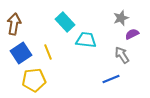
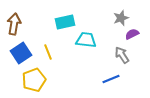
cyan rectangle: rotated 60 degrees counterclockwise
yellow pentagon: rotated 15 degrees counterclockwise
